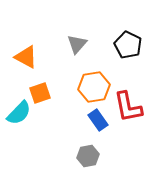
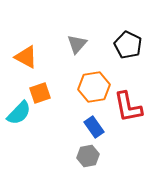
blue rectangle: moved 4 px left, 7 px down
